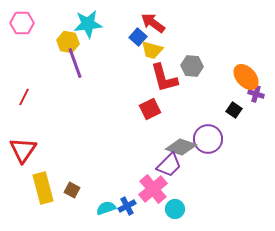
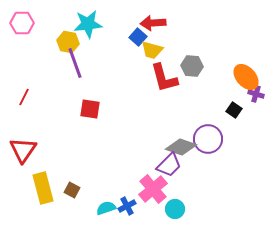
red arrow: rotated 40 degrees counterclockwise
red square: moved 60 px left; rotated 35 degrees clockwise
